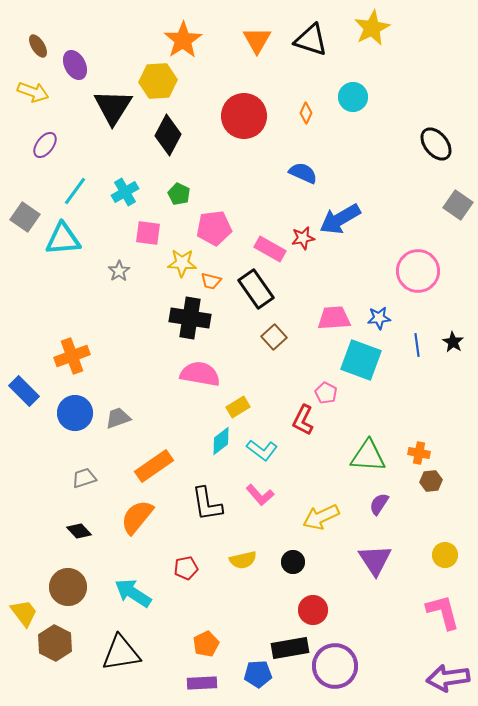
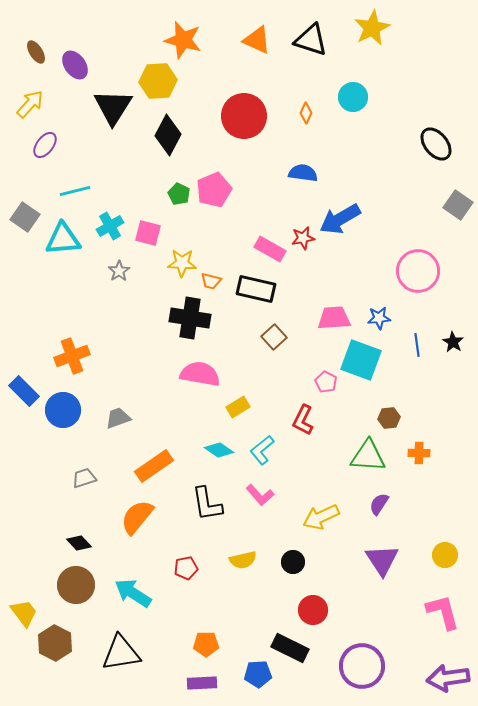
orange star at (183, 40): rotated 24 degrees counterclockwise
orange triangle at (257, 40): rotated 36 degrees counterclockwise
brown ellipse at (38, 46): moved 2 px left, 6 px down
purple ellipse at (75, 65): rotated 8 degrees counterclockwise
yellow arrow at (33, 92): moved 3 px left, 12 px down; rotated 68 degrees counterclockwise
blue semicircle at (303, 173): rotated 16 degrees counterclockwise
cyan line at (75, 191): rotated 40 degrees clockwise
cyan cross at (125, 192): moved 15 px left, 34 px down
pink pentagon at (214, 228): moved 38 px up; rotated 16 degrees counterclockwise
pink square at (148, 233): rotated 8 degrees clockwise
black rectangle at (256, 289): rotated 42 degrees counterclockwise
pink pentagon at (326, 393): moved 11 px up
blue circle at (75, 413): moved 12 px left, 3 px up
cyan diamond at (221, 441): moved 2 px left, 9 px down; rotated 72 degrees clockwise
cyan L-shape at (262, 450): rotated 104 degrees clockwise
orange cross at (419, 453): rotated 10 degrees counterclockwise
brown hexagon at (431, 481): moved 42 px left, 63 px up
black diamond at (79, 531): moved 12 px down
purple triangle at (375, 560): moved 7 px right
brown circle at (68, 587): moved 8 px right, 2 px up
orange pentagon at (206, 644): rotated 25 degrees clockwise
black rectangle at (290, 648): rotated 36 degrees clockwise
purple circle at (335, 666): moved 27 px right
